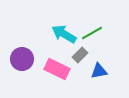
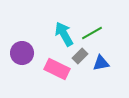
cyan arrow: rotated 30 degrees clockwise
gray rectangle: moved 1 px down
purple circle: moved 6 px up
blue triangle: moved 2 px right, 8 px up
